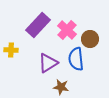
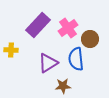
pink cross: moved 1 px right, 2 px up; rotated 12 degrees clockwise
brown star: moved 2 px right, 1 px up; rotated 14 degrees counterclockwise
